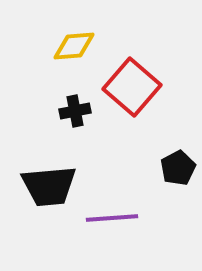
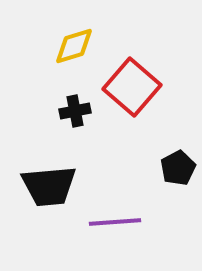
yellow diamond: rotated 12 degrees counterclockwise
purple line: moved 3 px right, 4 px down
